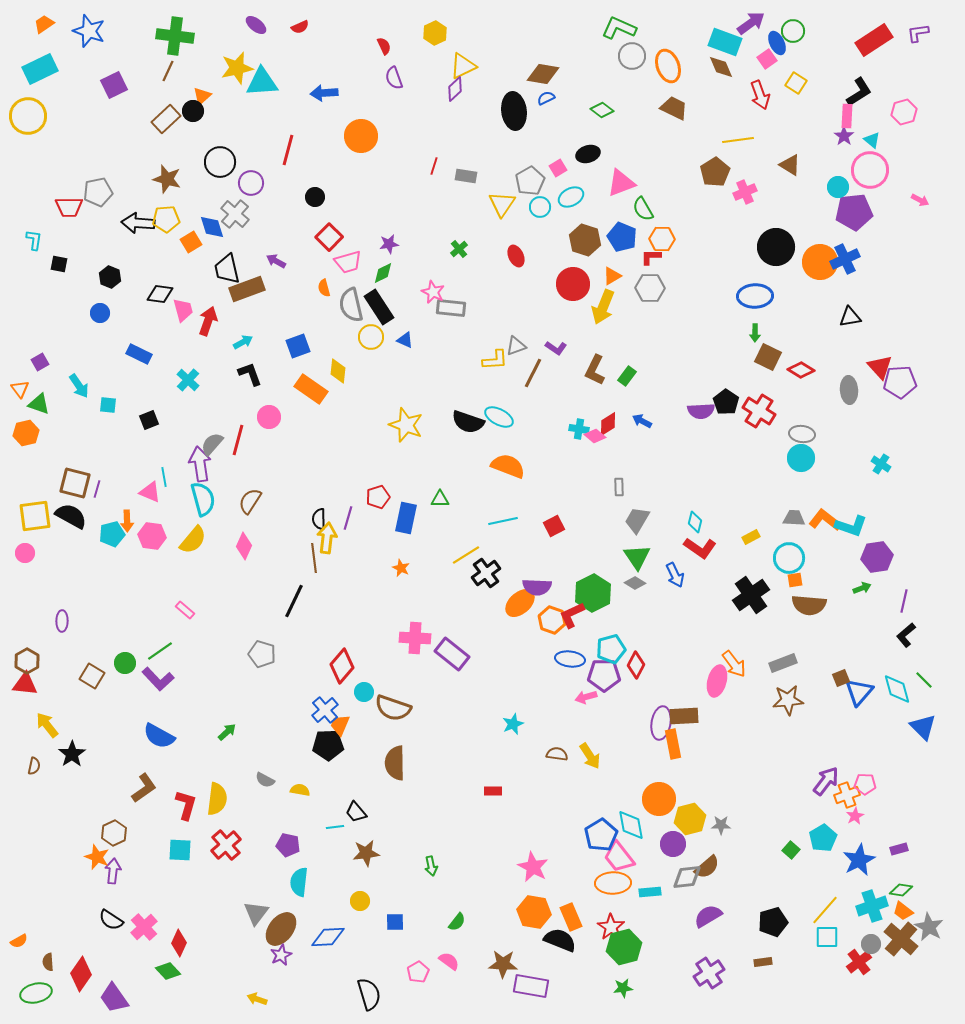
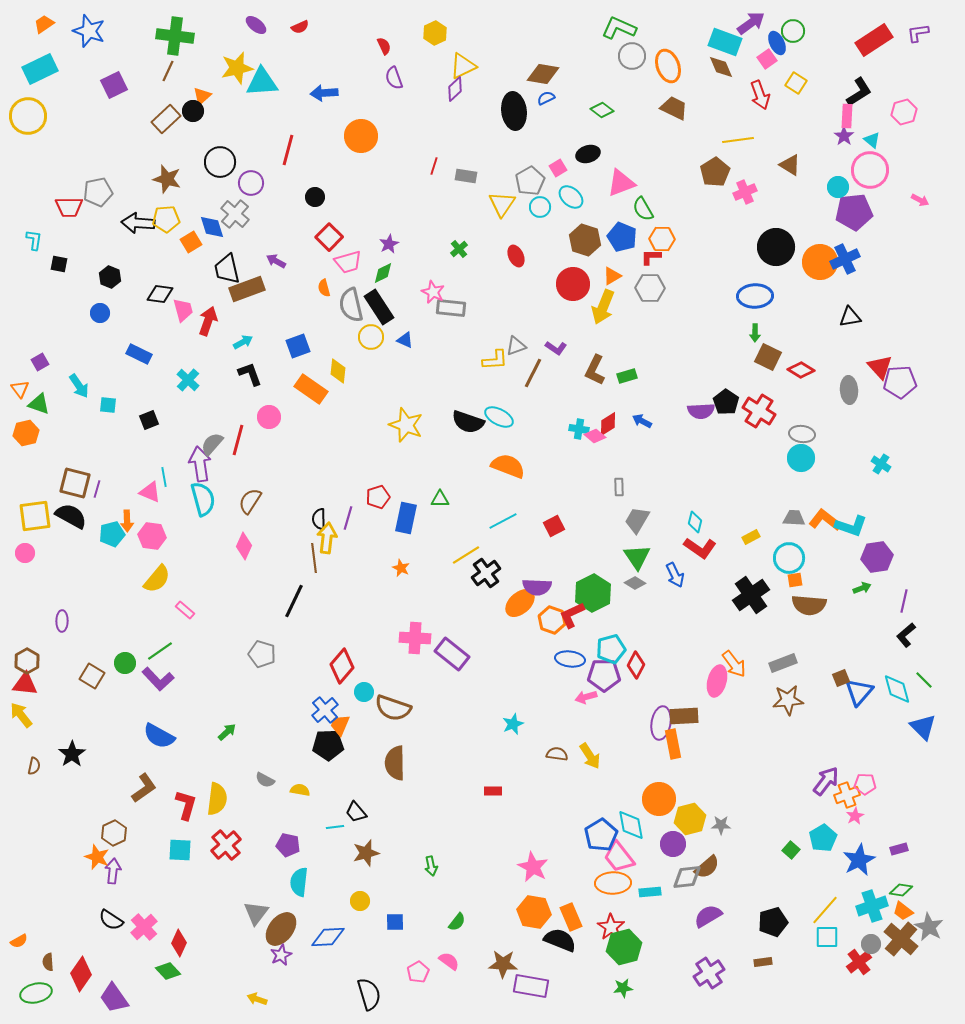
cyan ellipse at (571, 197): rotated 70 degrees clockwise
purple star at (389, 244): rotated 18 degrees counterclockwise
green rectangle at (627, 376): rotated 36 degrees clockwise
cyan line at (503, 521): rotated 16 degrees counterclockwise
yellow semicircle at (193, 540): moved 36 px left, 39 px down
yellow arrow at (47, 725): moved 26 px left, 10 px up
brown star at (366, 853): rotated 8 degrees counterclockwise
